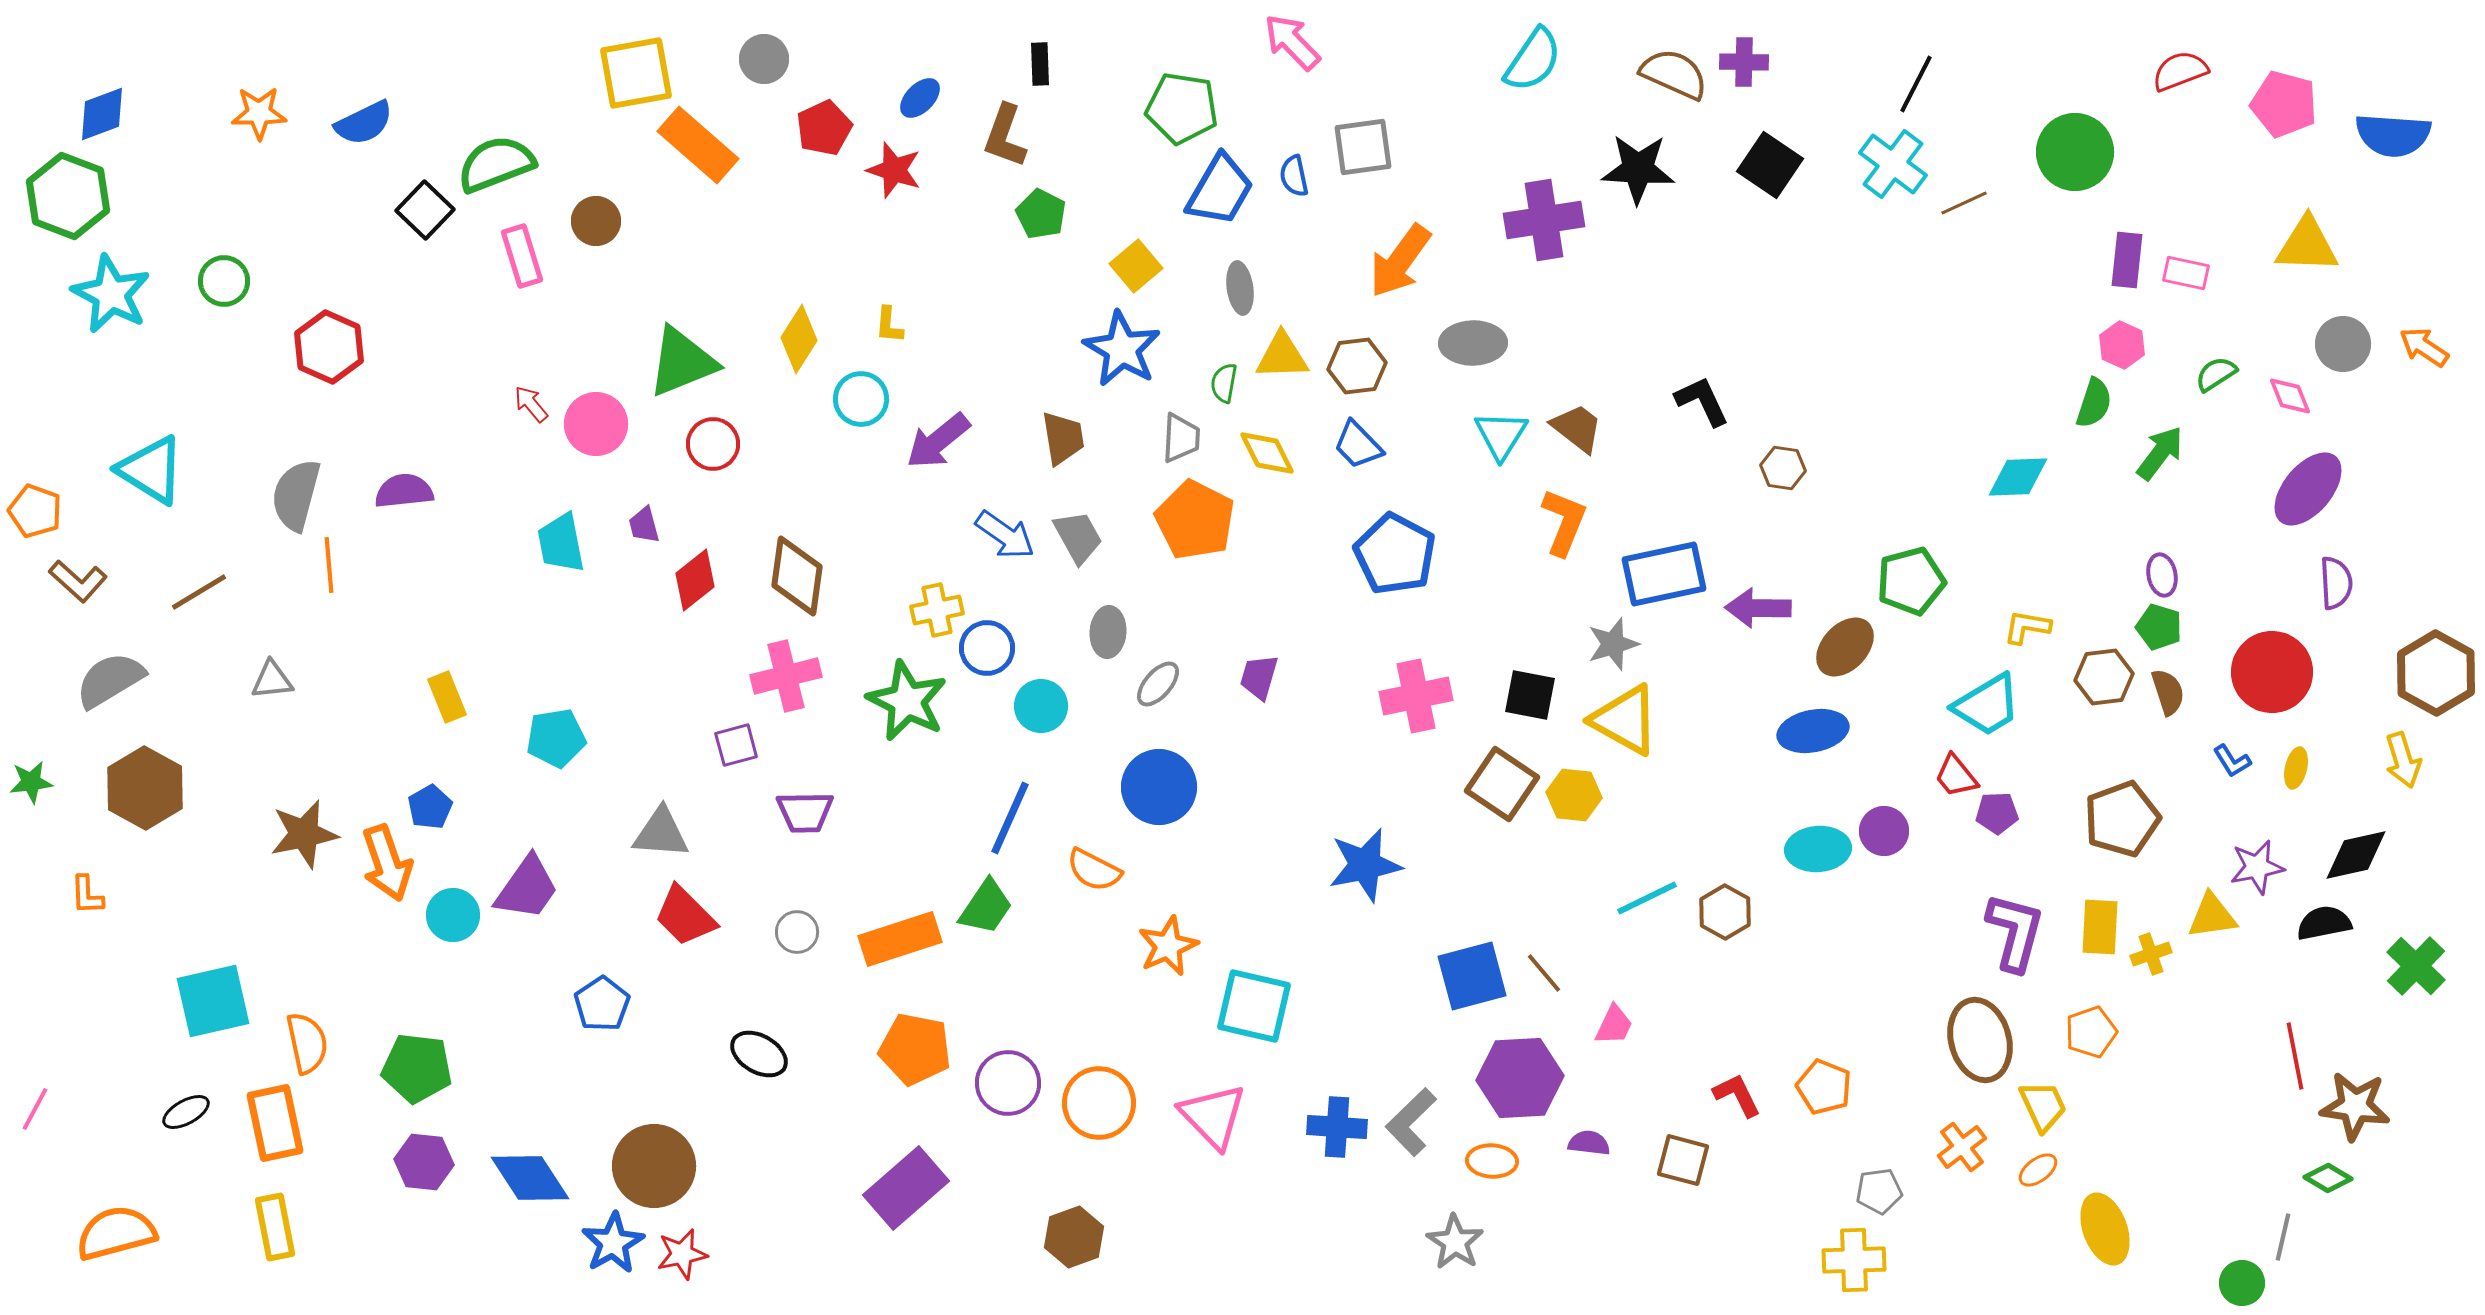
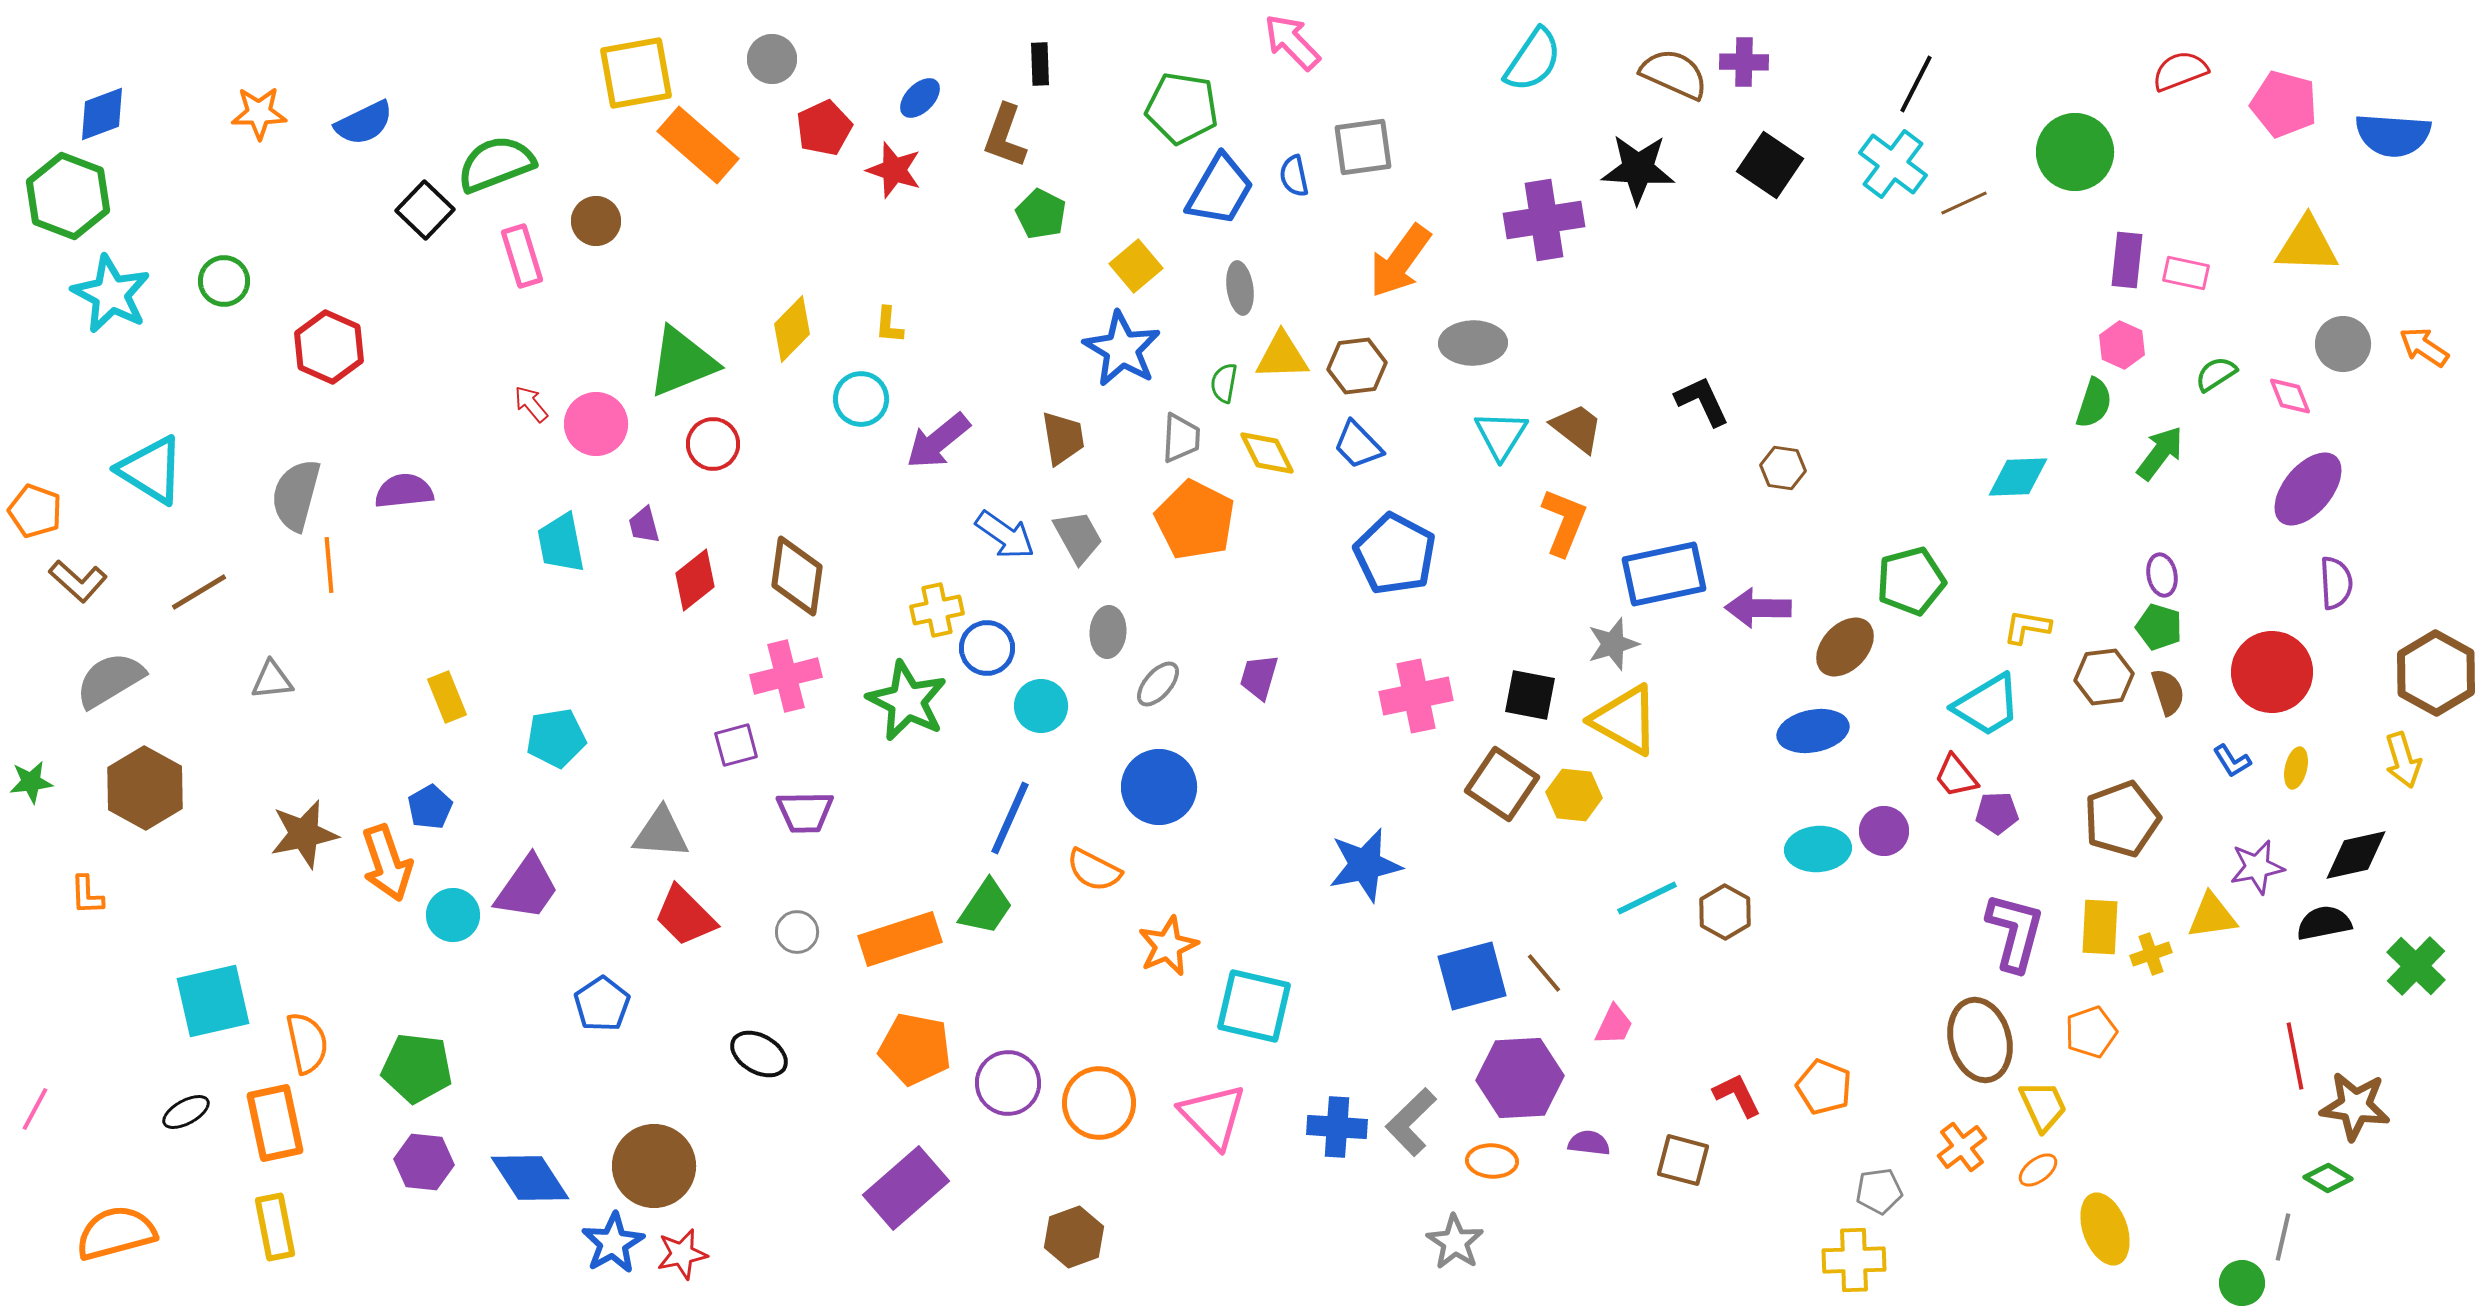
gray circle at (764, 59): moved 8 px right
yellow diamond at (799, 339): moved 7 px left, 10 px up; rotated 12 degrees clockwise
